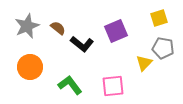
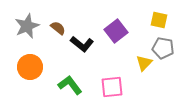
yellow square: moved 2 px down; rotated 30 degrees clockwise
purple square: rotated 15 degrees counterclockwise
pink square: moved 1 px left, 1 px down
